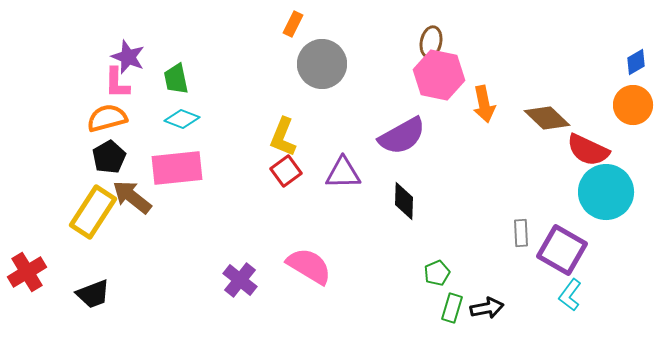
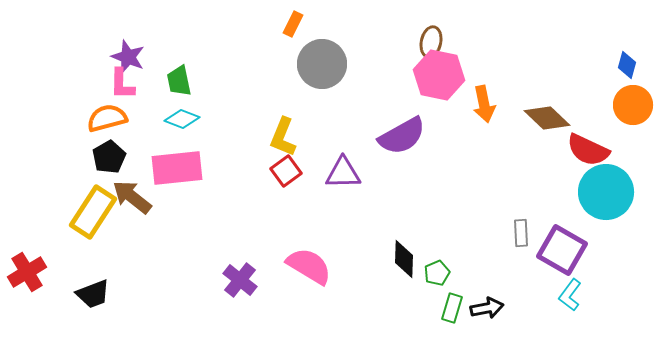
blue diamond: moved 9 px left, 3 px down; rotated 44 degrees counterclockwise
green trapezoid: moved 3 px right, 2 px down
pink L-shape: moved 5 px right, 1 px down
black diamond: moved 58 px down
